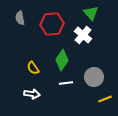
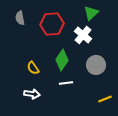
green triangle: rotated 28 degrees clockwise
gray circle: moved 2 px right, 12 px up
